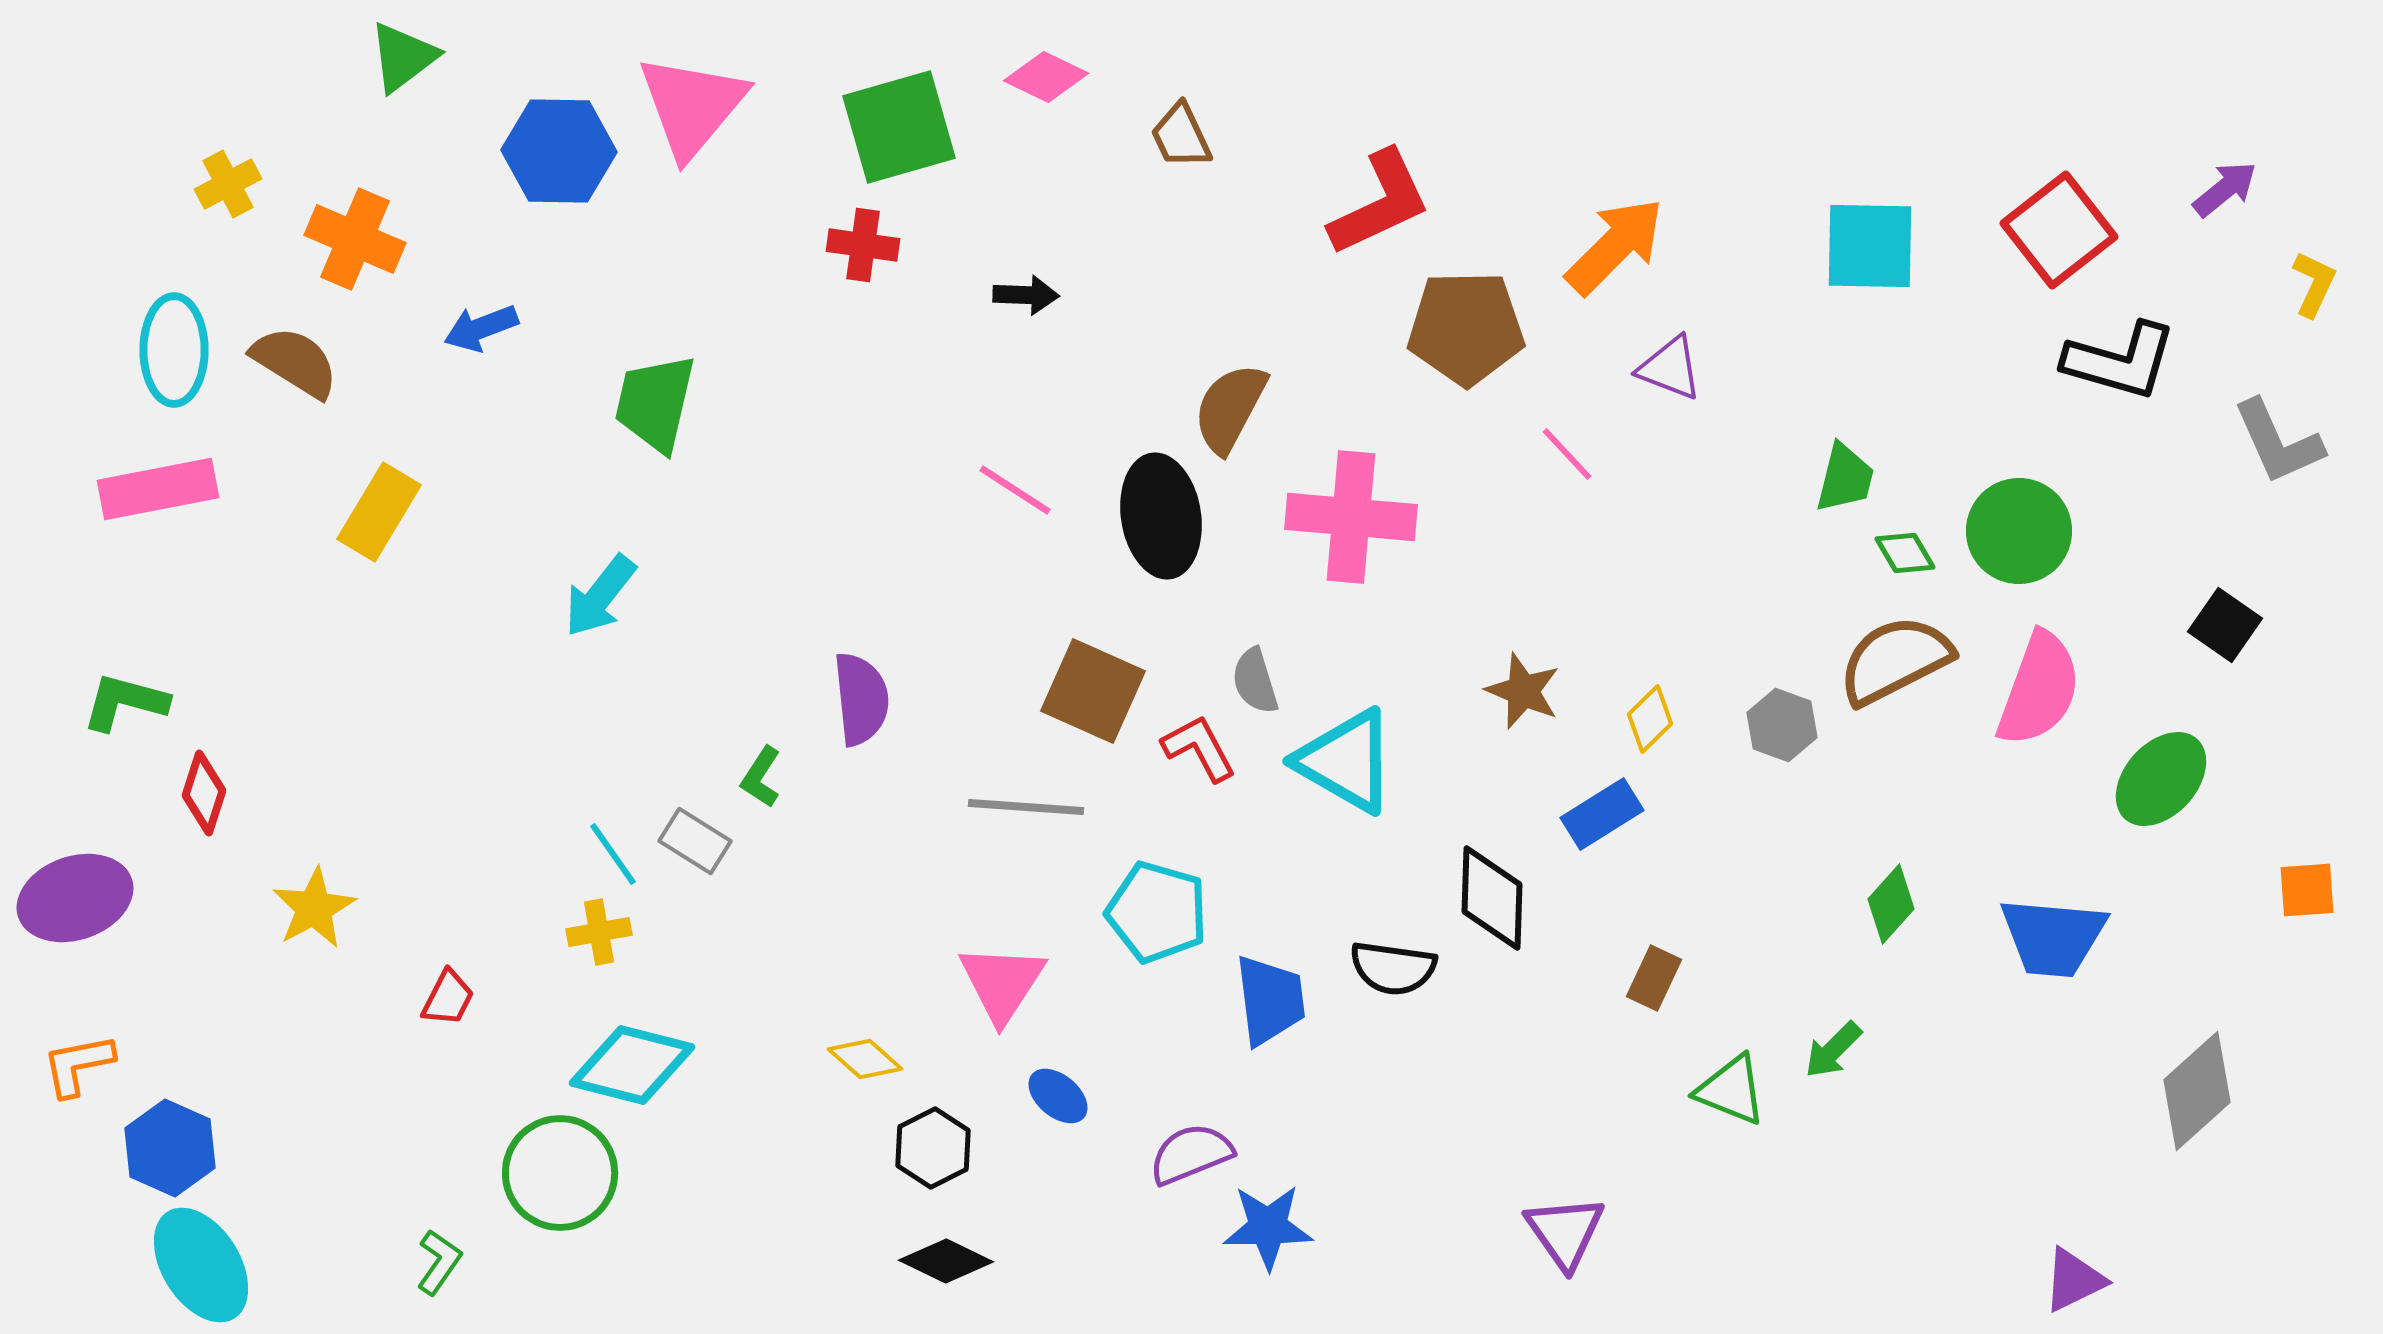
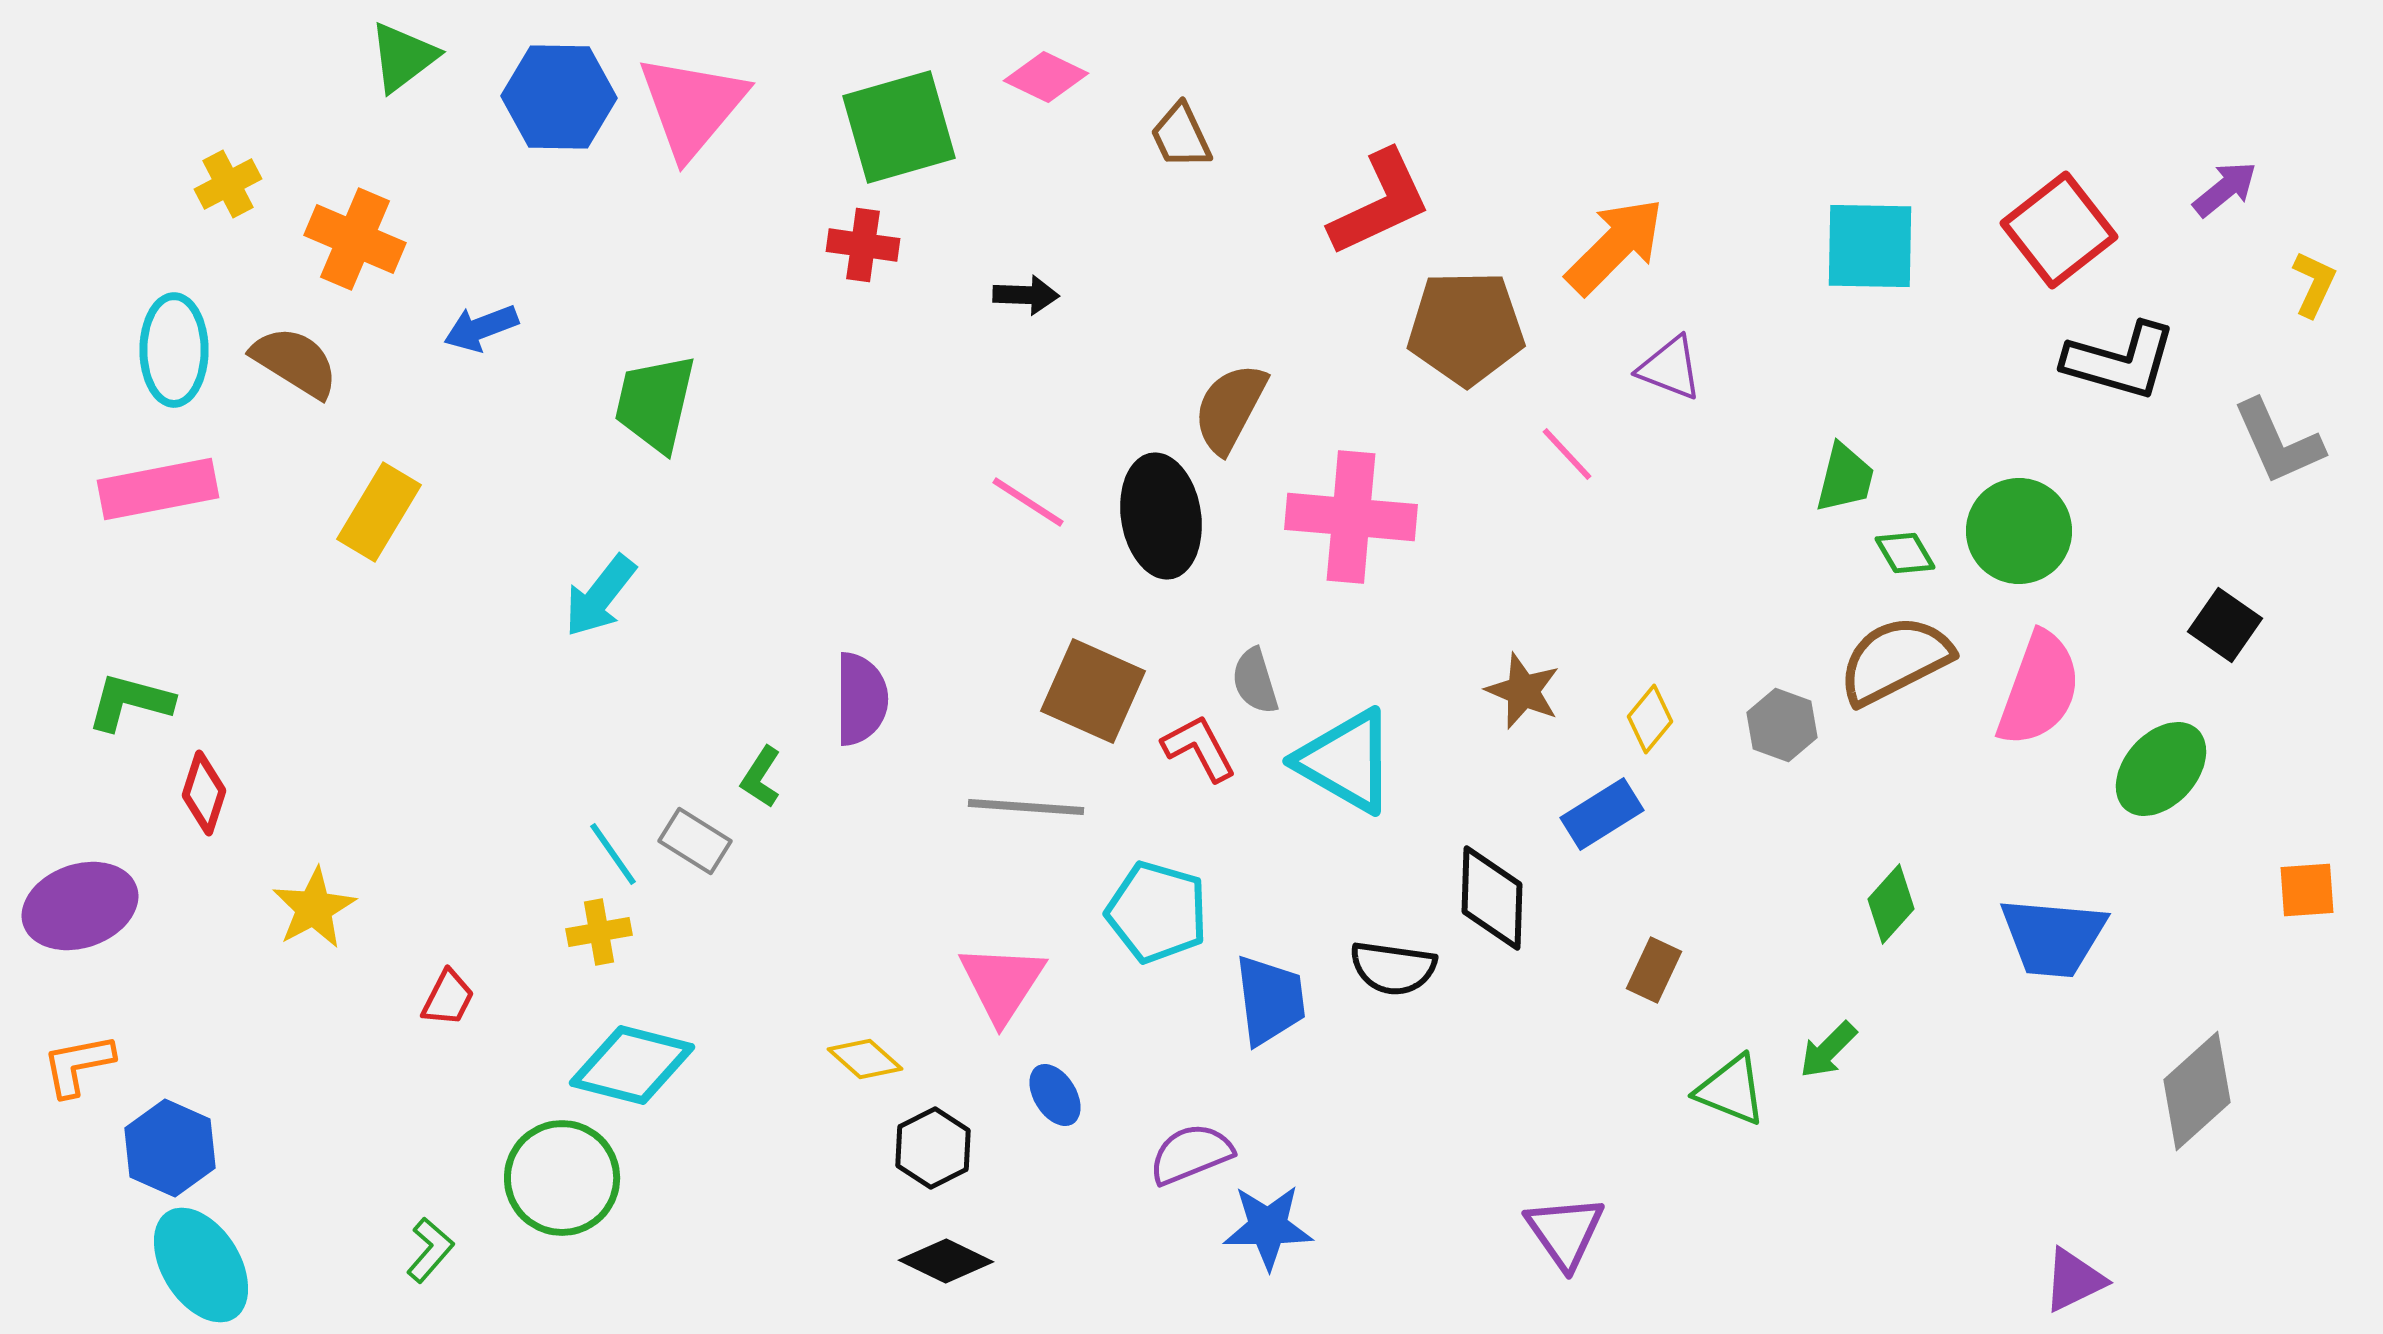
blue hexagon at (559, 151): moved 54 px up
pink line at (1015, 490): moved 13 px right, 12 px down
purple semicircle at (861, 699): rotated 6 degrees clockwise
green L-shape at (125, 702): moved 5 px right
yellow diamond at (1650, 719): rotated 6 degrees counterclockwise
green ellipse at (2161, 779): moved 10 px up
purple ellipse at (75, 898): moved 5 px right, 8 px down
brown rectangle at (1654, 978): moved 8 px up
green arrow at (1833, 1050): moved 5 px left
blue ellipse at (1058, 1096): moved 3 px left, 1 px up; rotated 18 degrees clockwise
green circle at (560, 1173): moved 2 px right, 5 px down
green L-shape at (439, 1262): moved 9 px left, 12 px up; rotated 6 degrees clockwise
